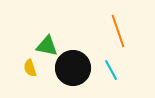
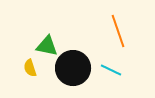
cyan line: rotated 35 degrees counterclockwise
